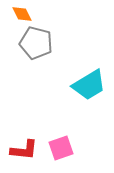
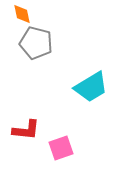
orange diamond: rotated 15 degrees clockwise
cyan trapezoid: moved 2 px right, 2 px down
red L-shape: moved 2 px right, 20 px up
